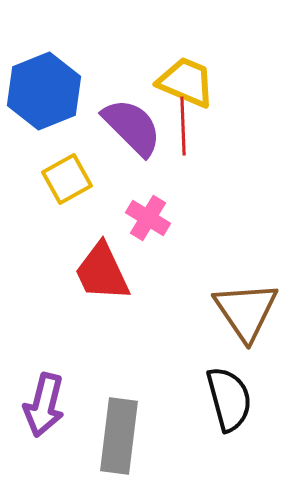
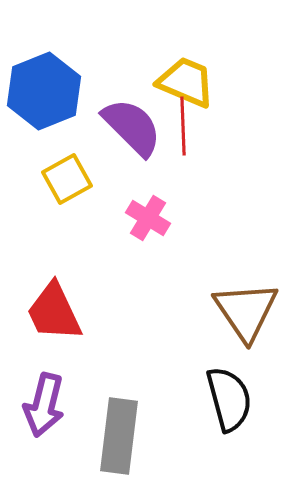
red trapezoid: moved 48 px left, 40 px down
